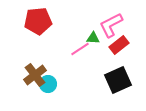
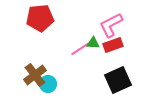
red pentagon: moved 2 px right, 3 px up
green triangle: moved 5 px down
red rectangle: moved 6 px left; rotated 18 degrees clockwise
